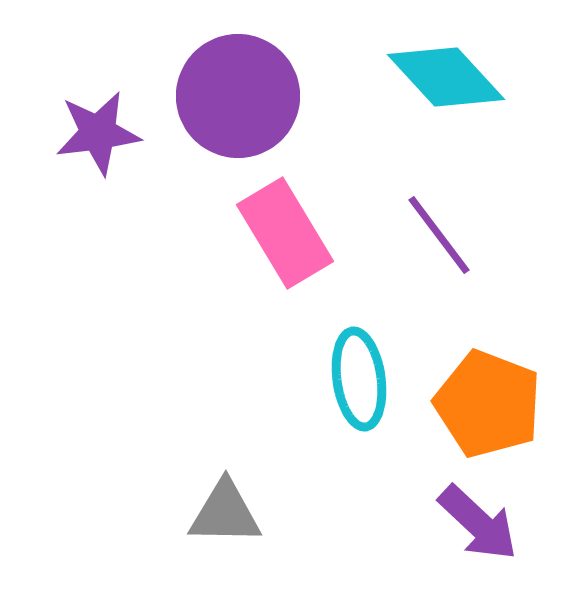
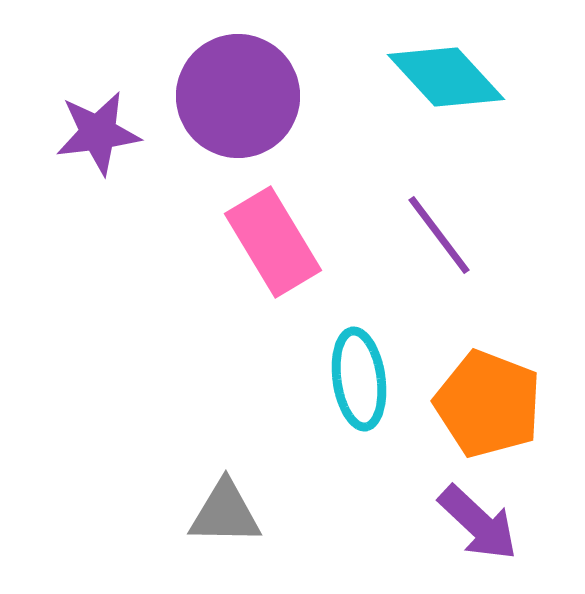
pink rectangle: moved 12 px left, 9 px down
